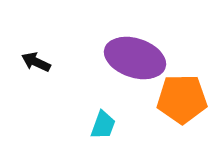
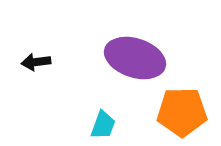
black arrow: rotated 32 degrees counterclockwise
orange pentagon: moved 13 px down
